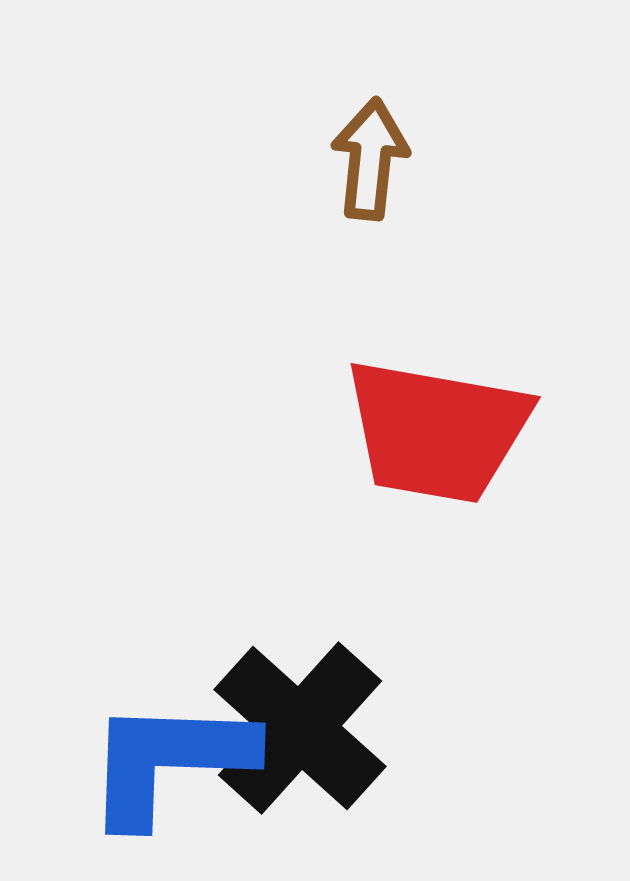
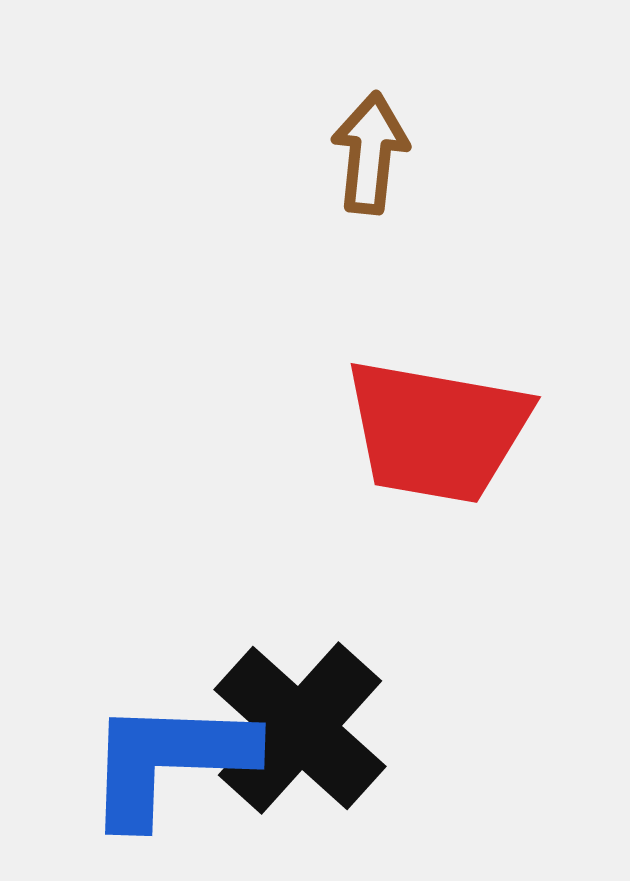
brown arrow: moved 6 px up
